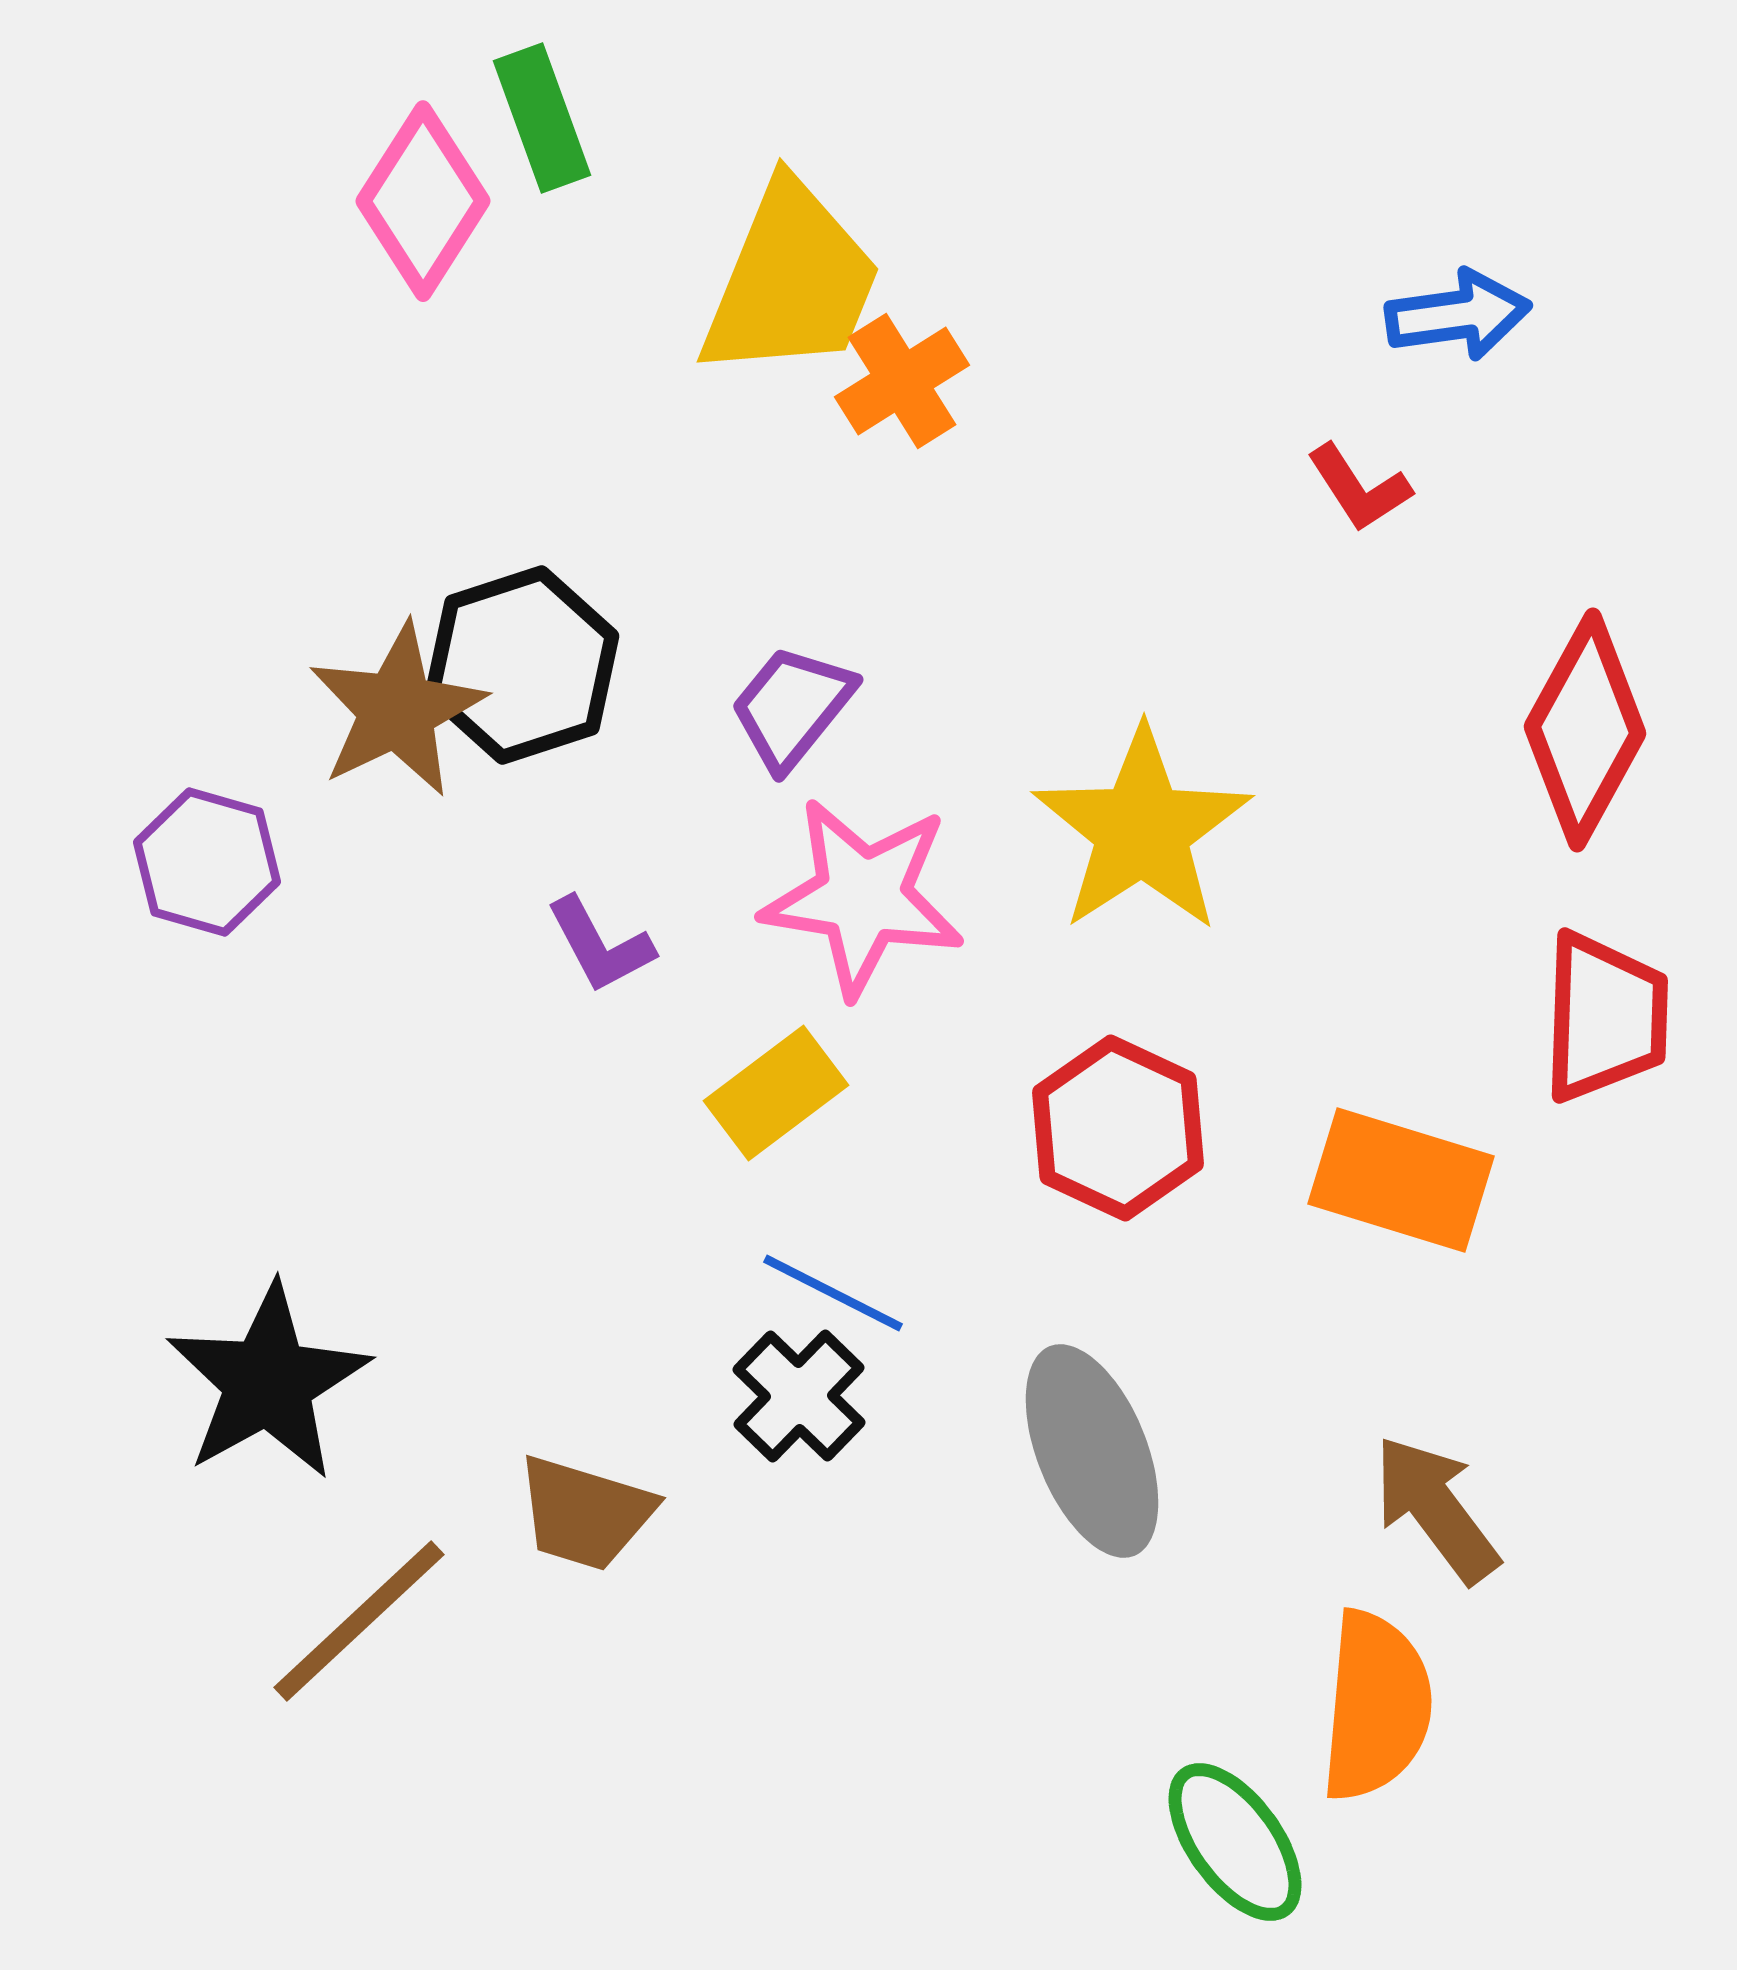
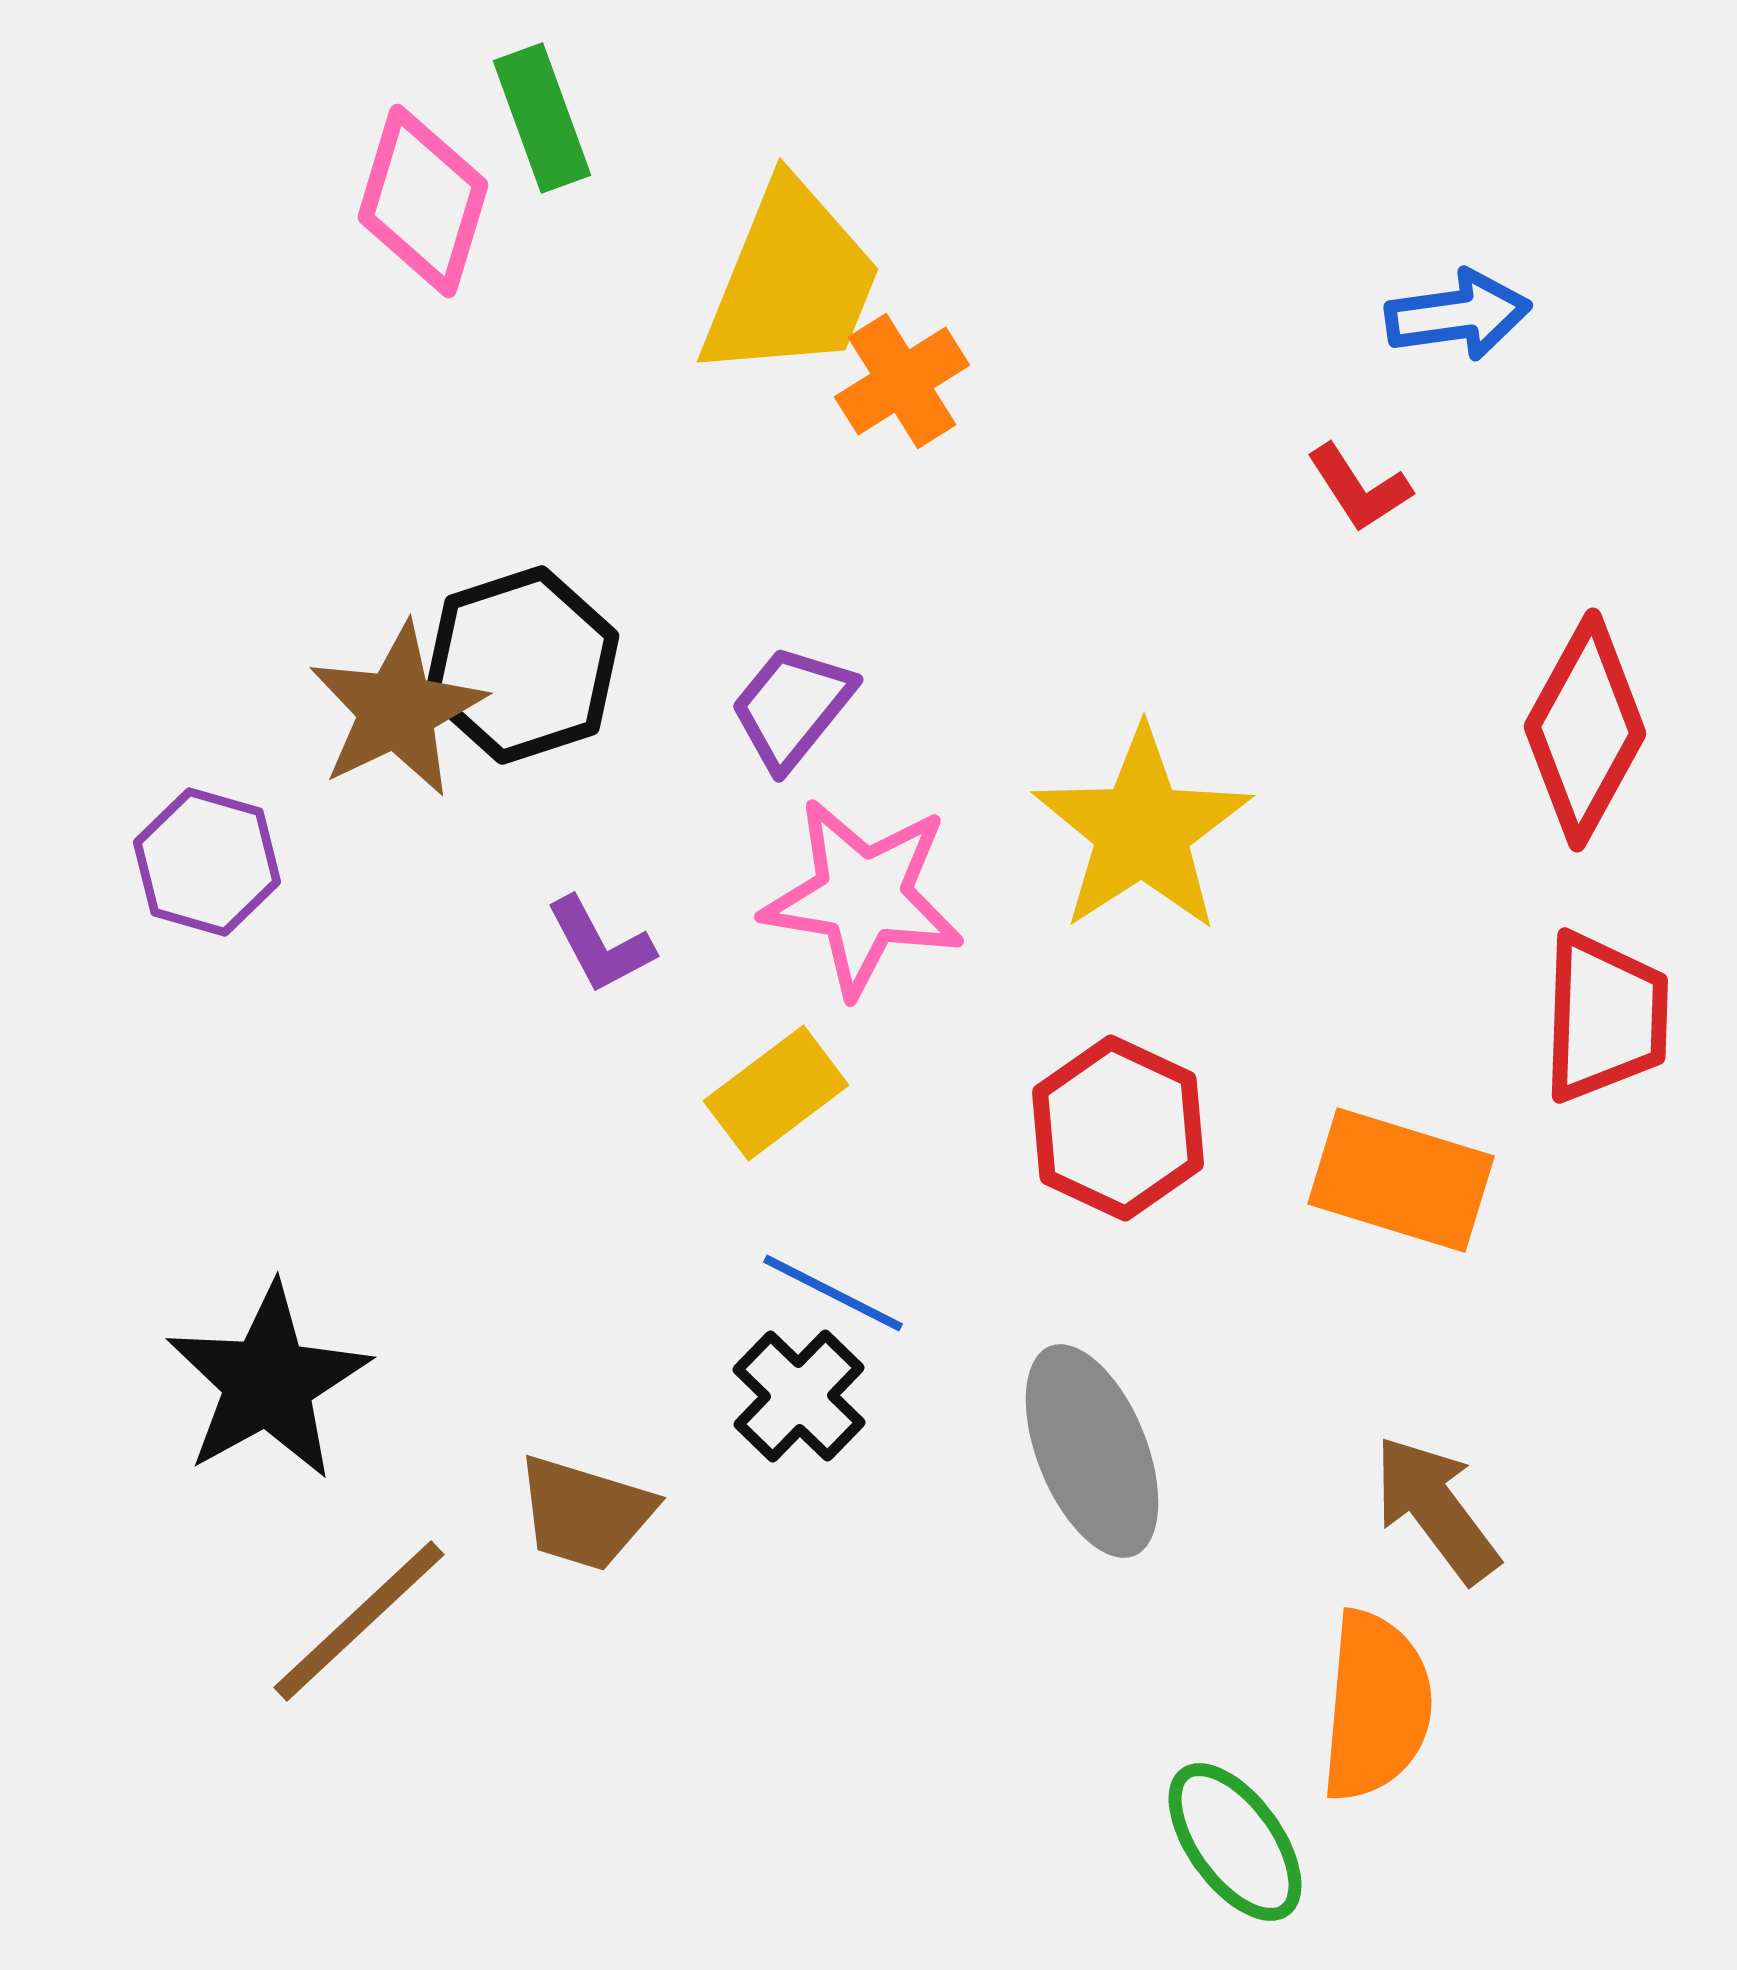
pink diamond: rotated 16 degrees counterclockwise
